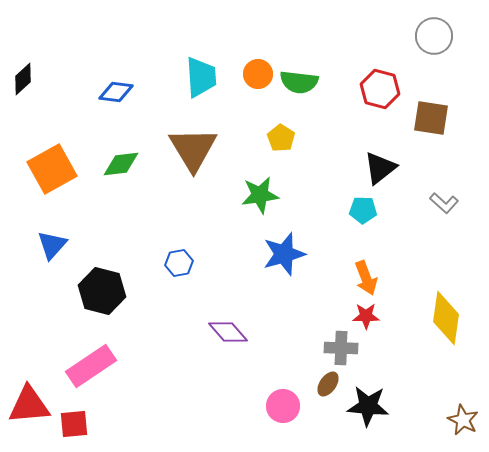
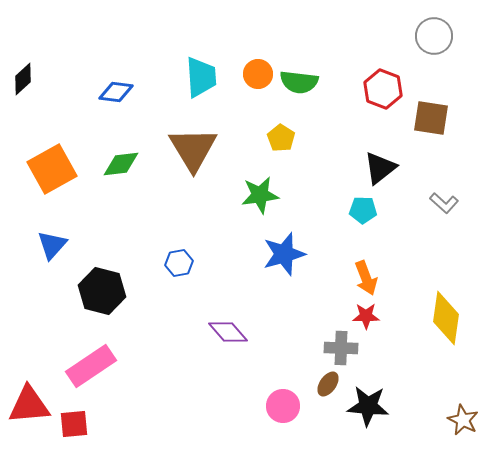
red hexagon: moved 3 px right; rotated 6 degrees clockwise
